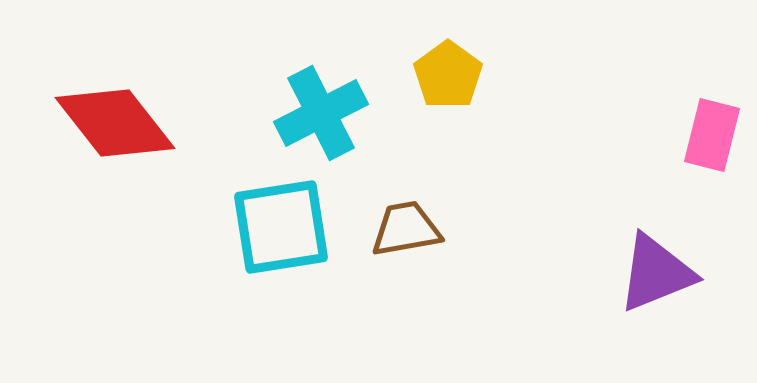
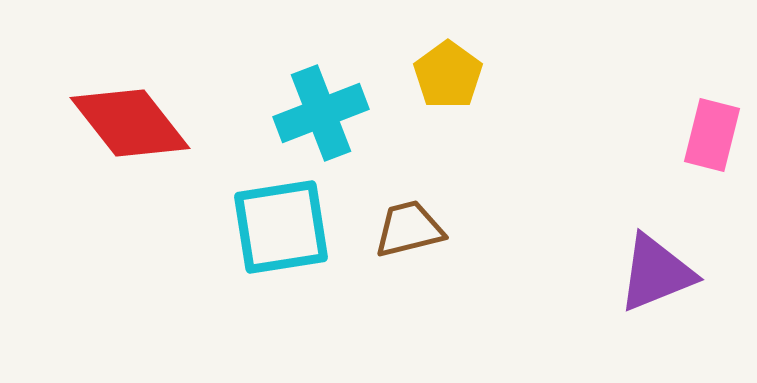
cyan cross: rotated 6 degrees clockwise
red diamond: moved 15 px right
brown trapezoid: moved 3 px right; rotated 4 degrees counterclockwise
